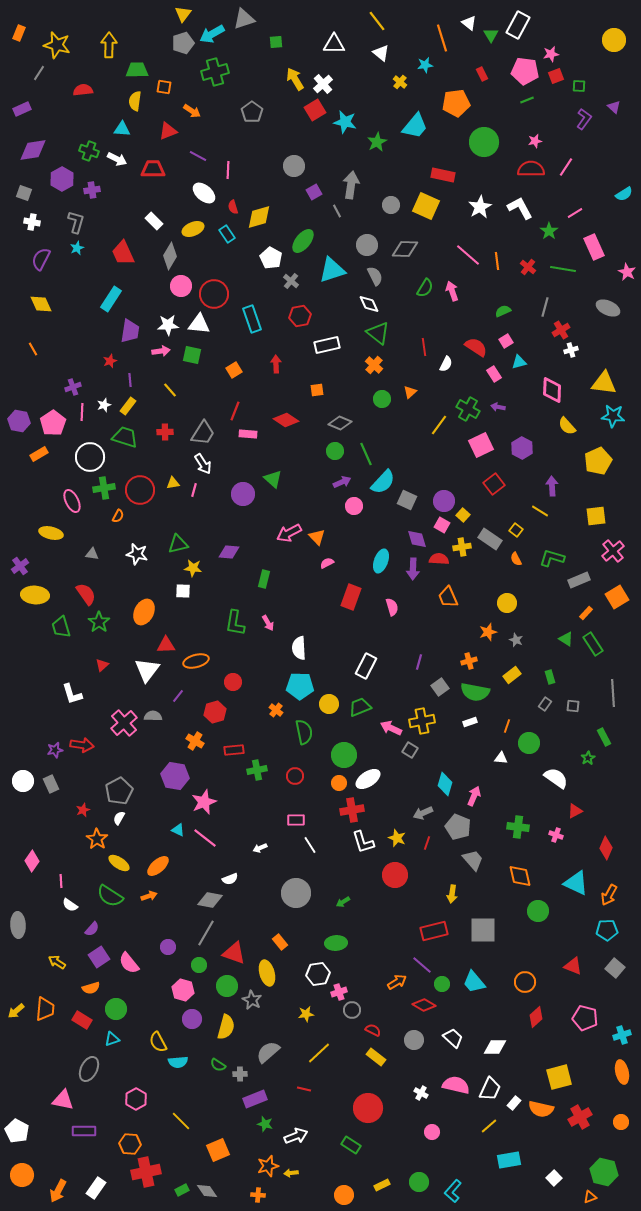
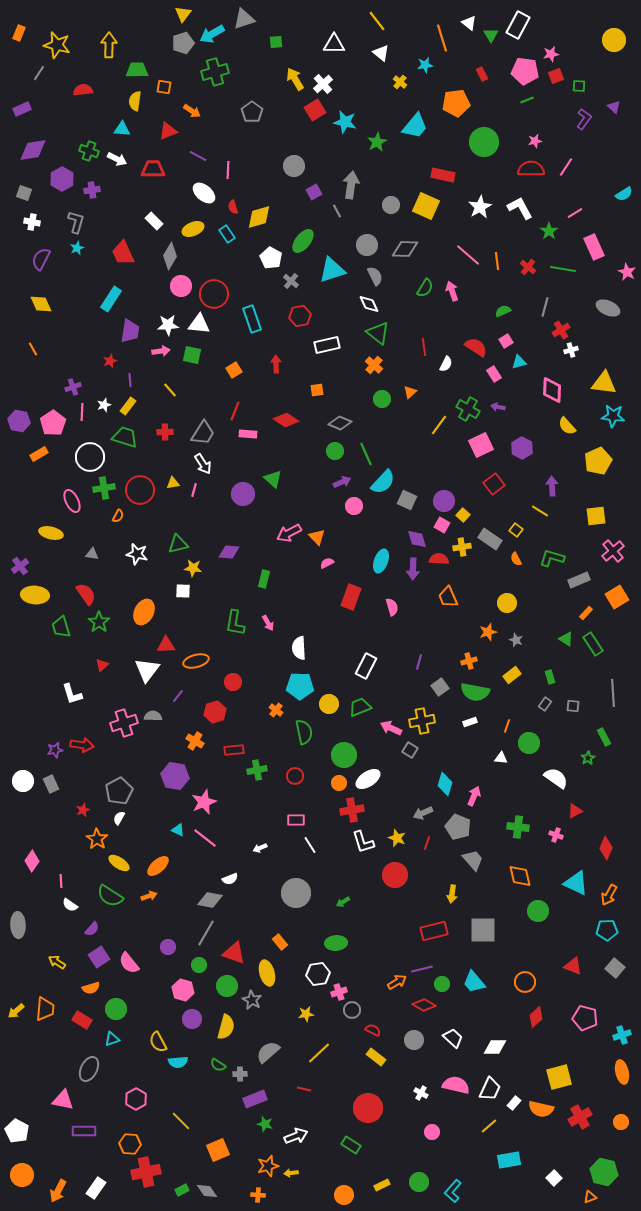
pink cross at (124, 723): rotated 24 degrees clockwise
purple line at (422, 965): moved 4 px down; rotated 55 degrees counterclockwise
